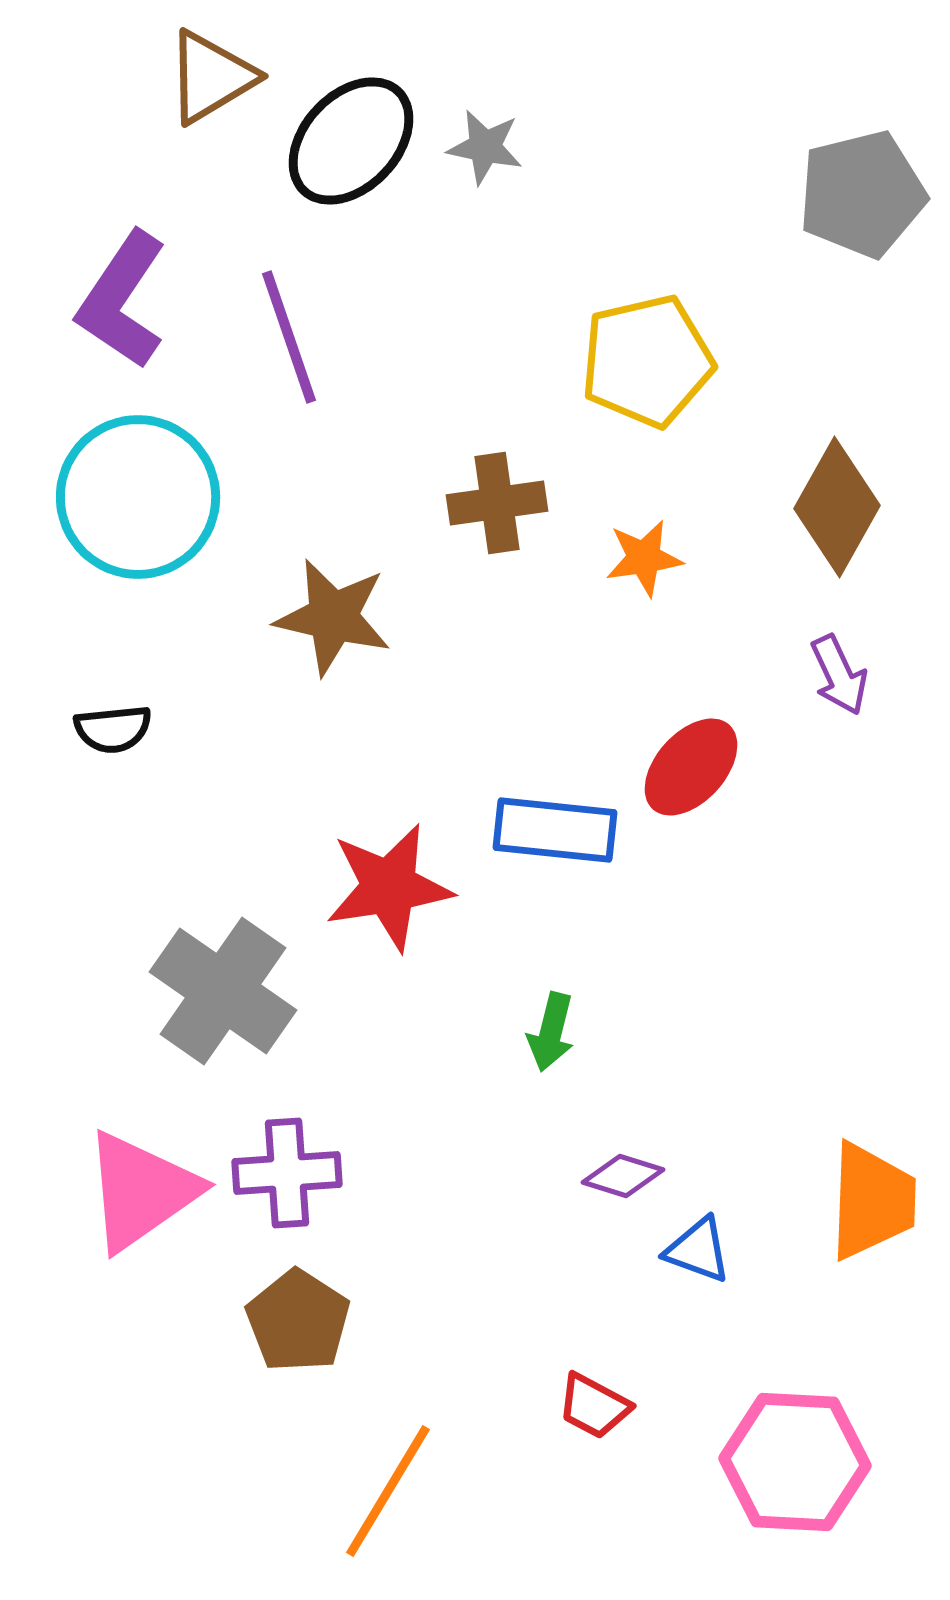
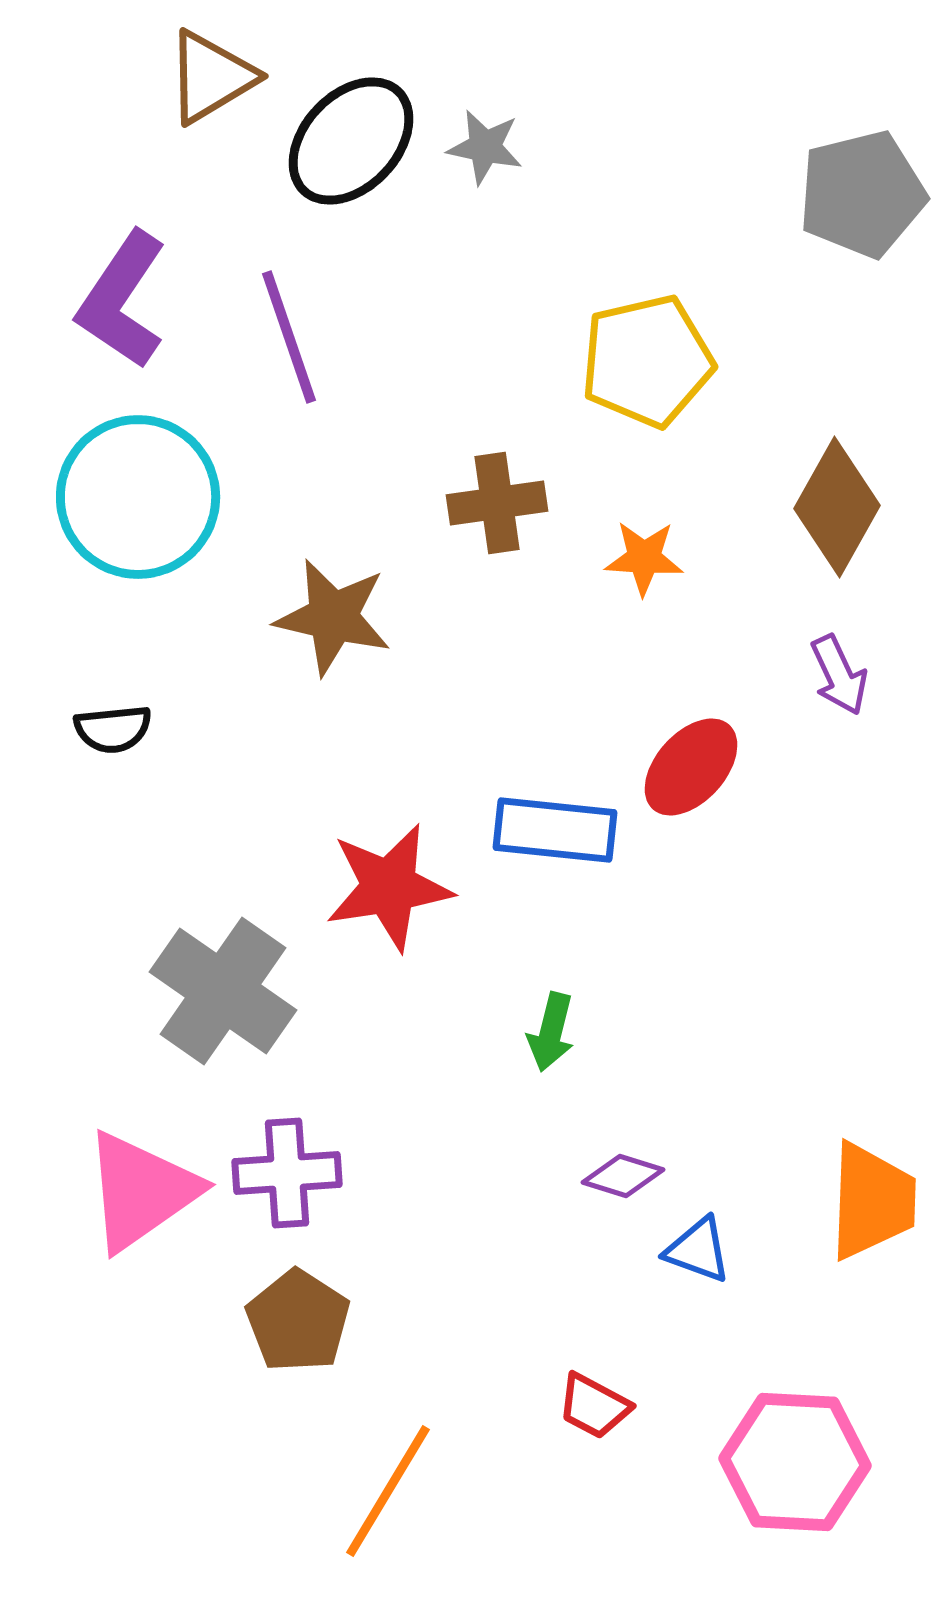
orange star: rotated 12 degrees clockwise
